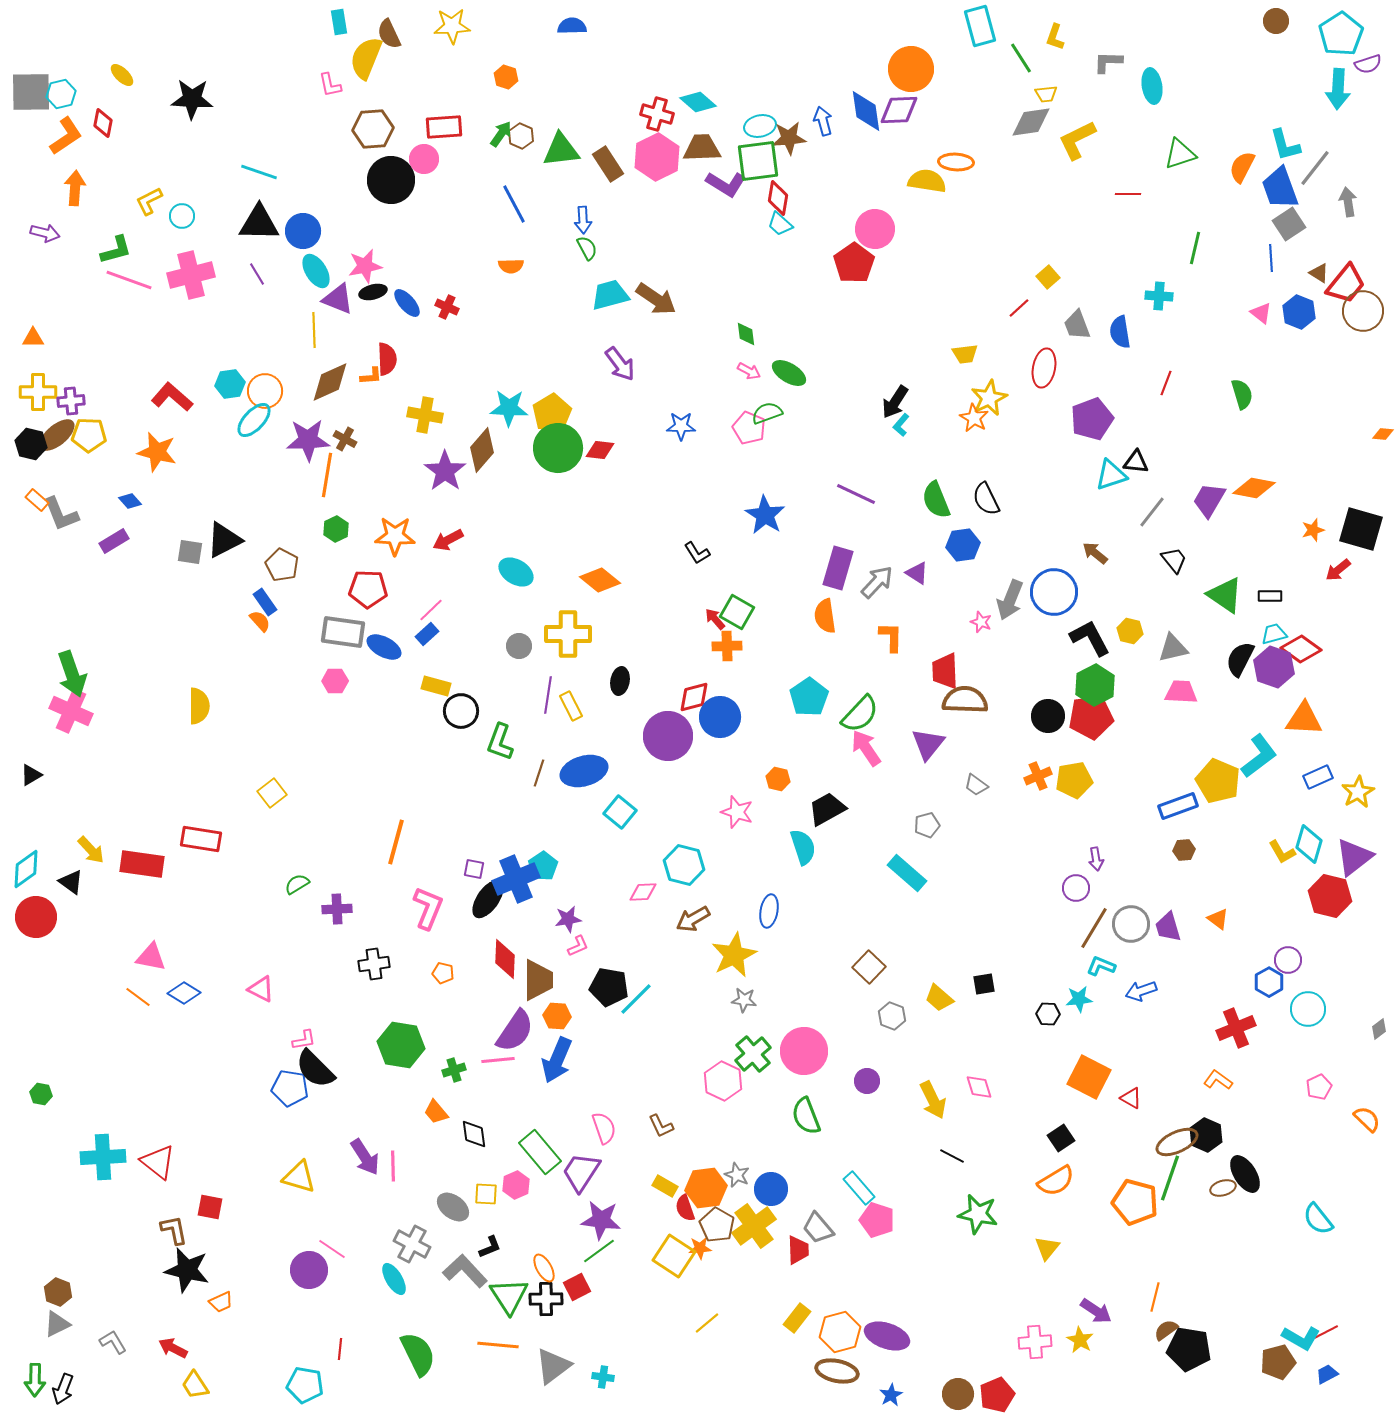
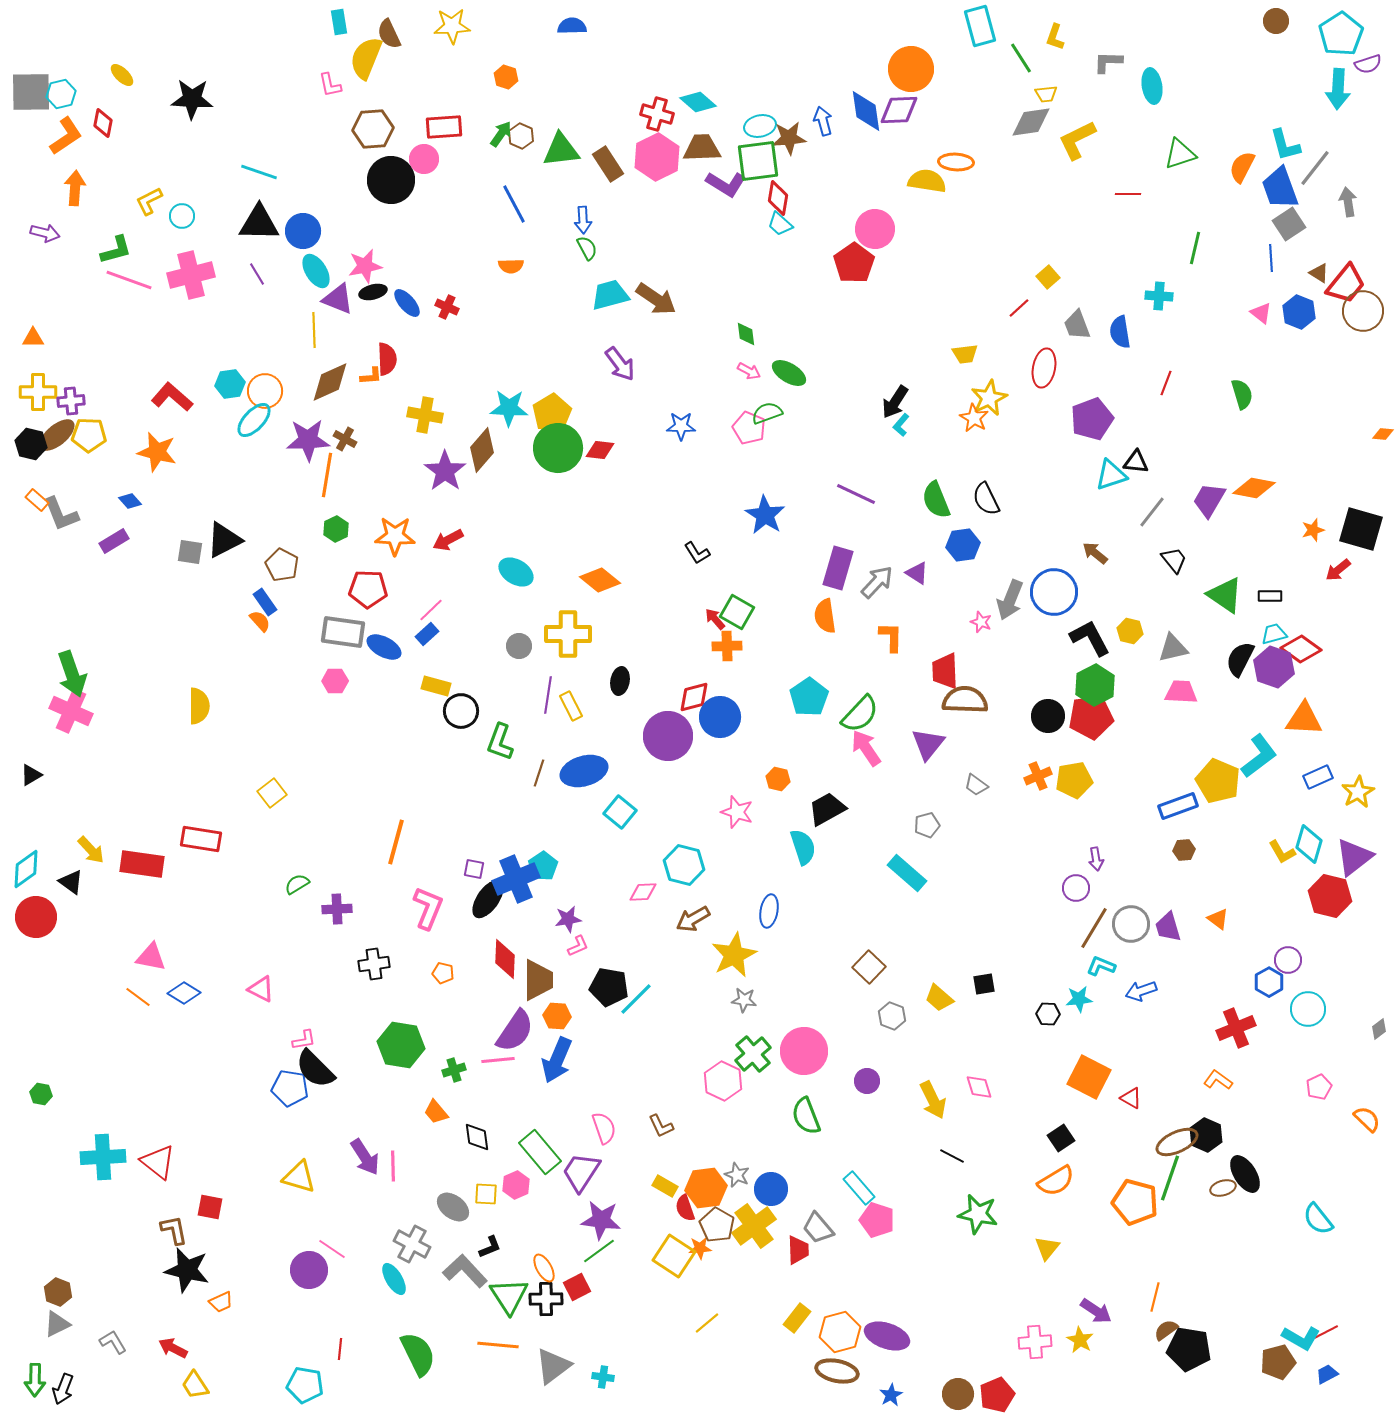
black diamond at (474, 1134): moved 3 px right, 3 px down
